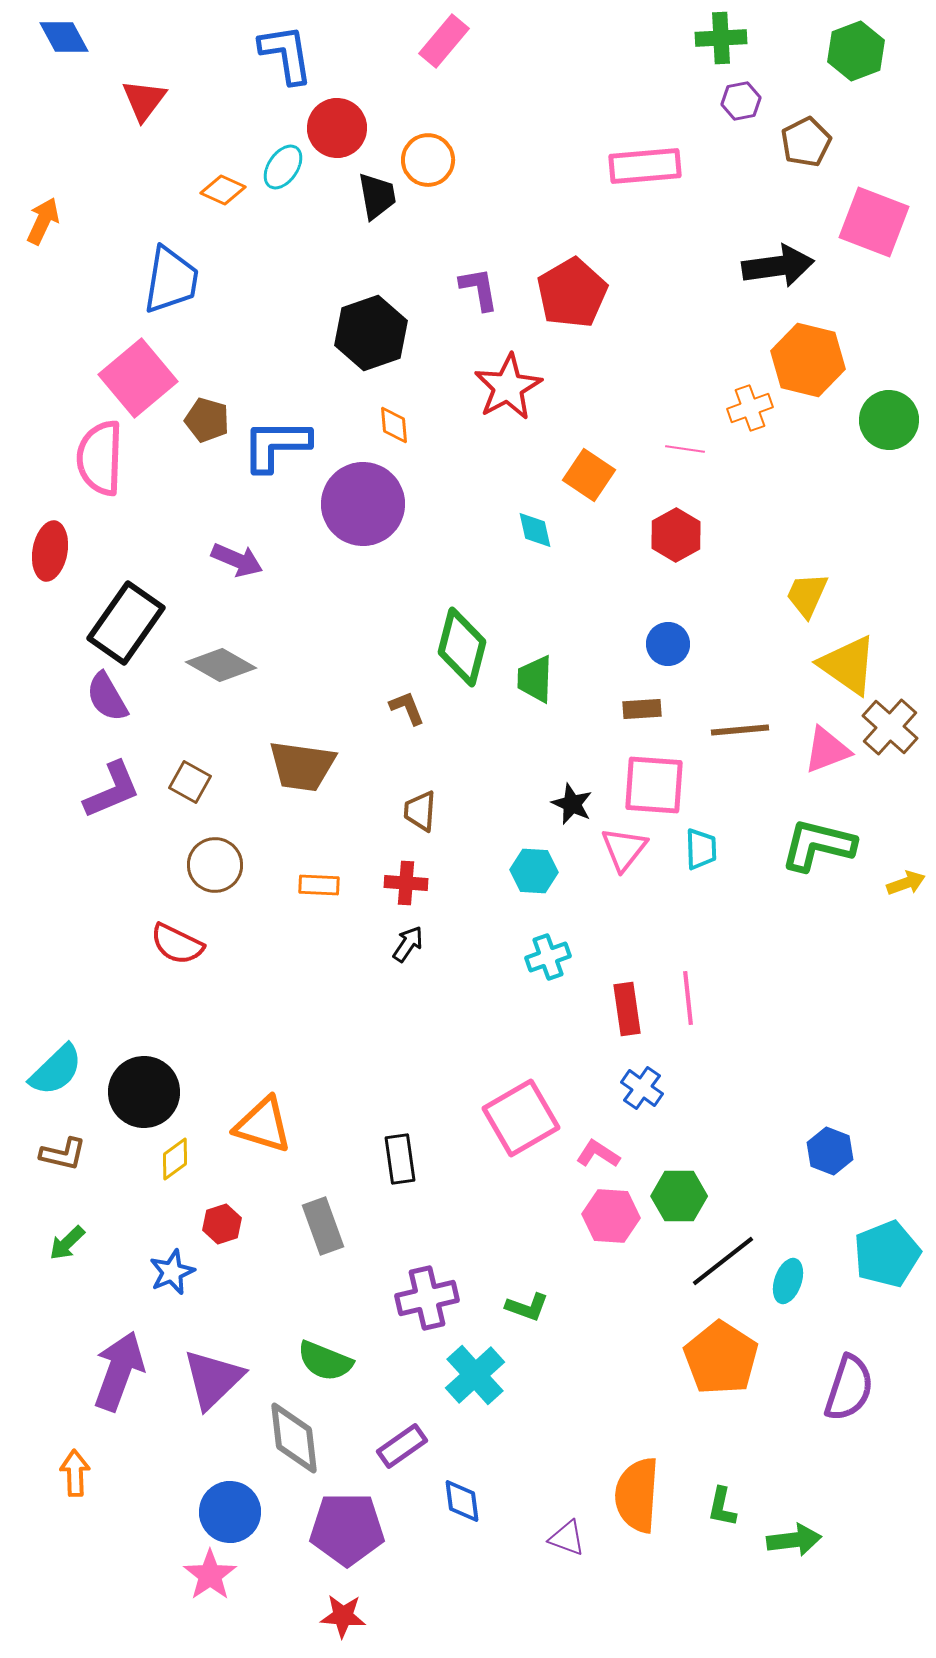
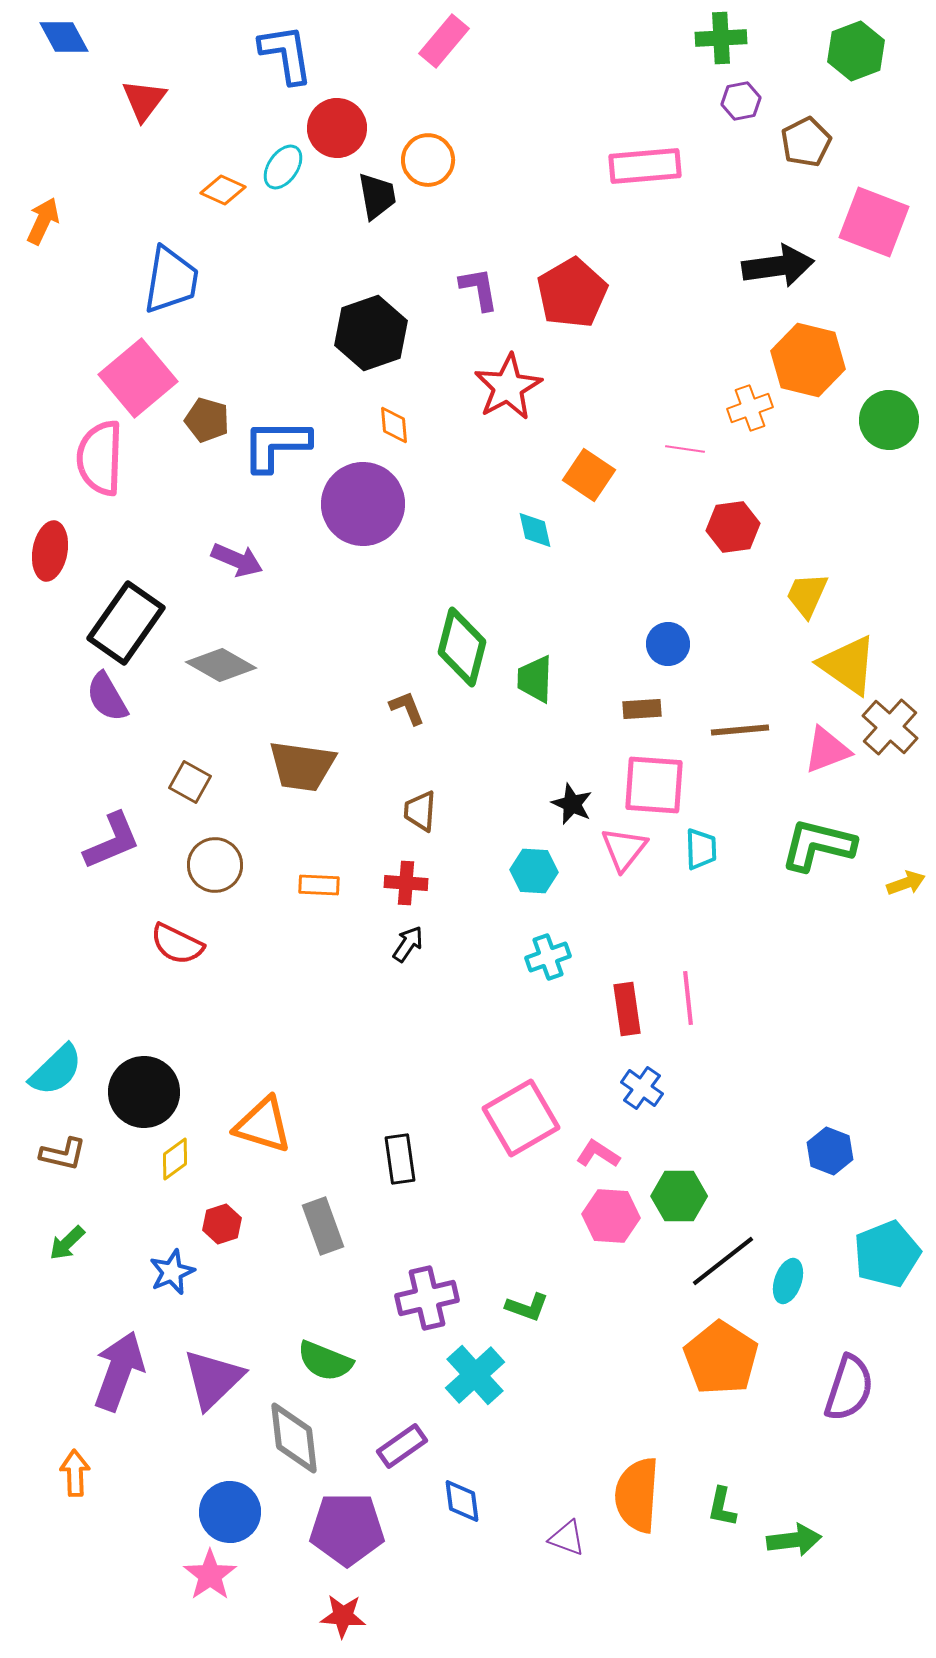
red hexagon at (676, 535): moved 57 px right, 8 px up; rotated 21 degrees clockwise
purple L-shape at (112, 790): moved 51 px down
